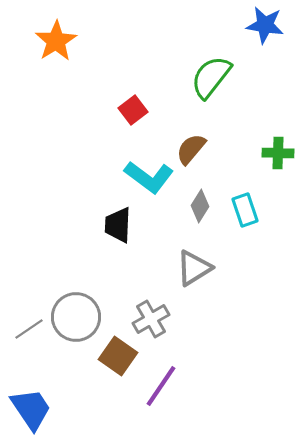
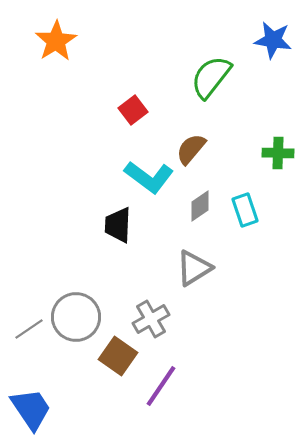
blue star: moved 8 px right, 15 px down
gray diamond: rotated 24 degrees clockwise
